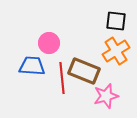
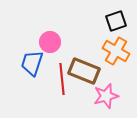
black square: rotated 25 degrees counterclockwise
pink circle: moved 1 px right, 1 px up
orange cross: rotated 28 degrees counterclockwise
blue trapezoid: moved 3 px up; rotated 76 degrees counterclockwise
red line: moved 1 px down
